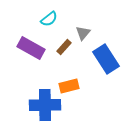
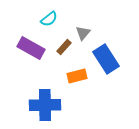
orange rectangle: moved 8 px right, 10 px up
